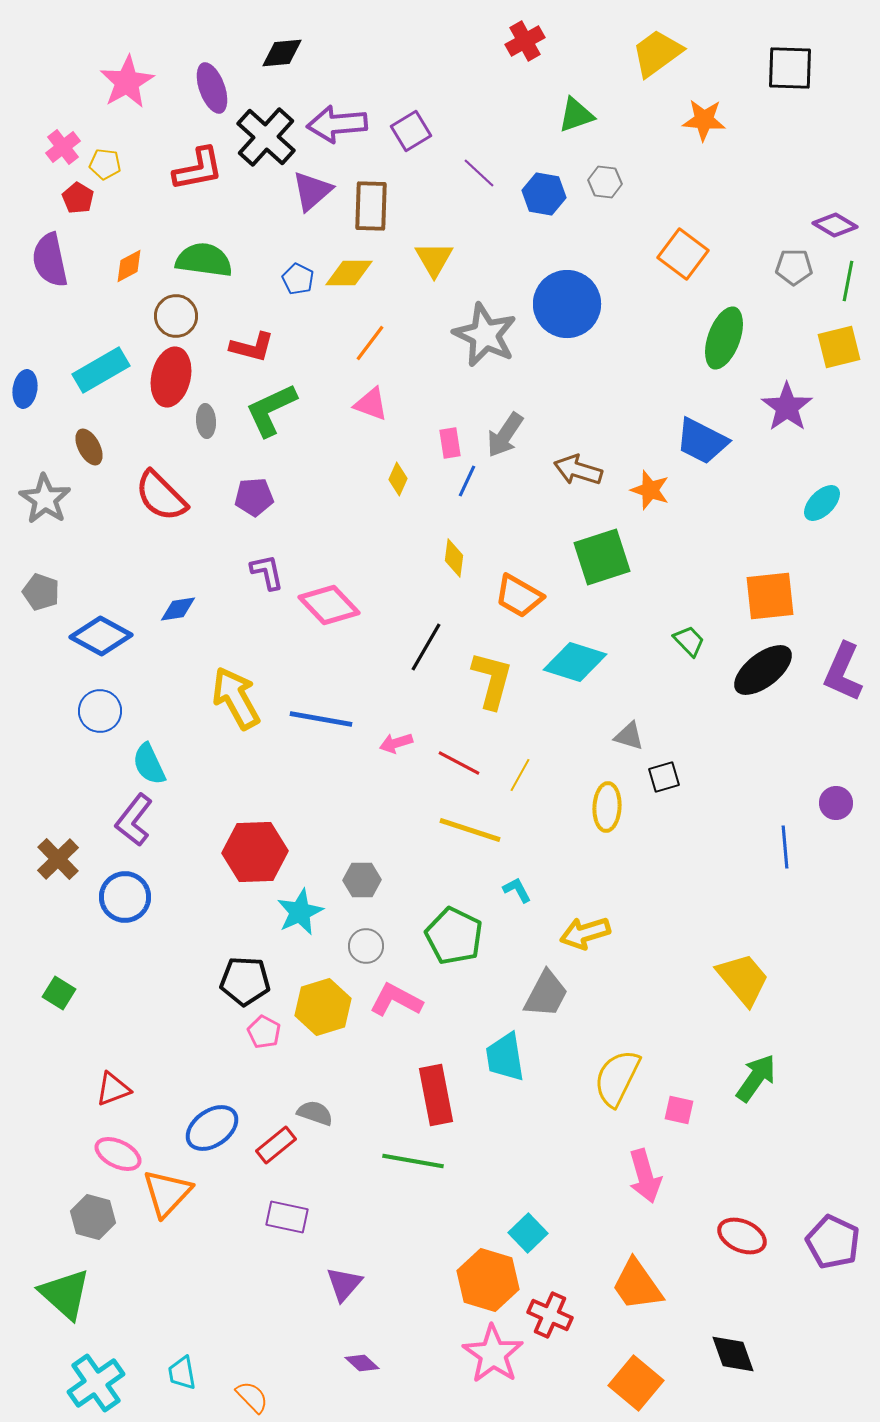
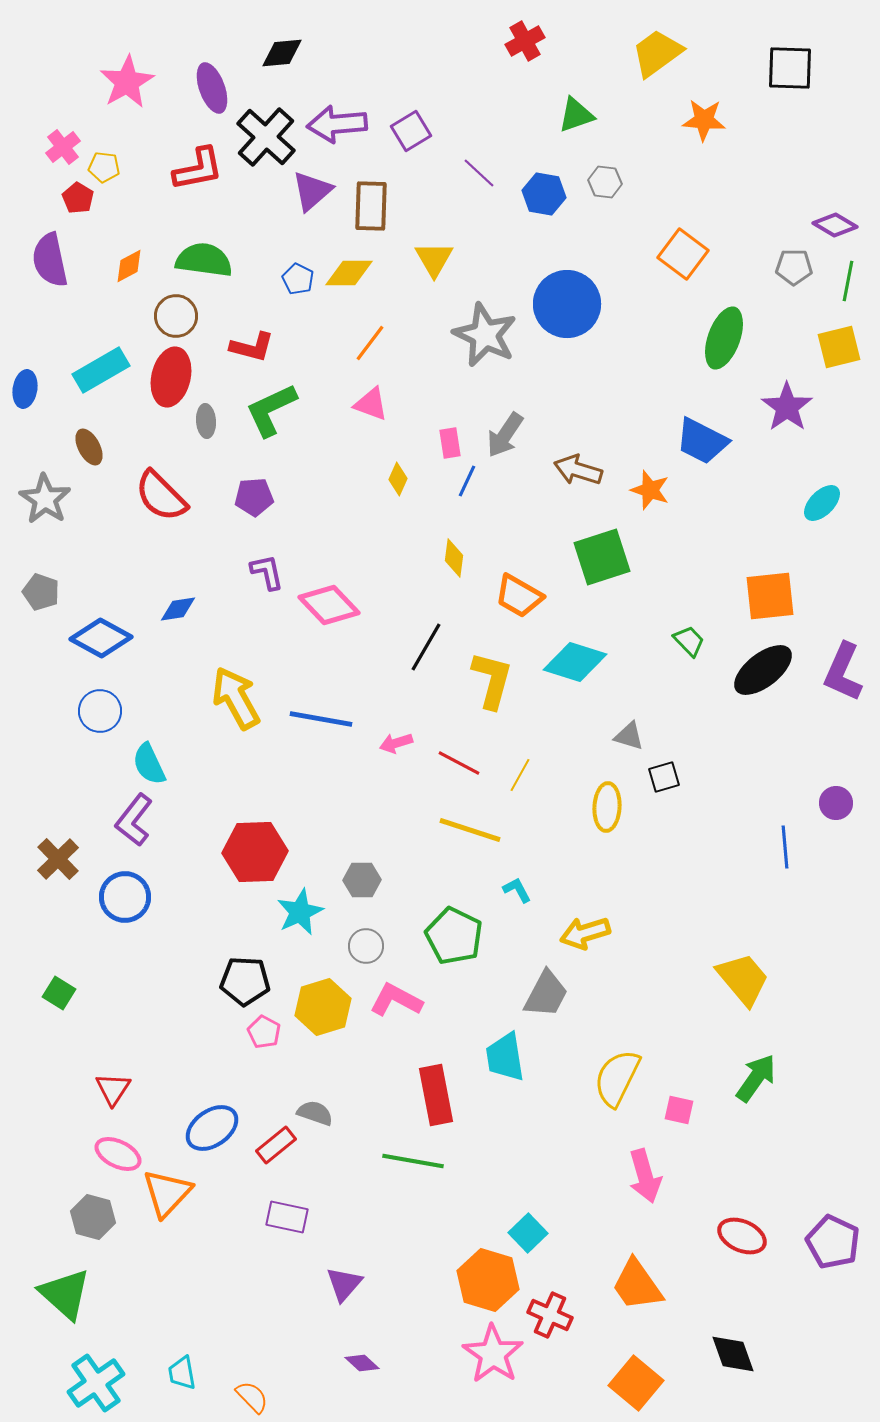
yellow pentagon at (105, 164): moved 1 px left, 3 px down
blue diamond at (101, 636): moved 2 px down
red triangle at (113, 1089): rotated 36 degrees counterclockwise
